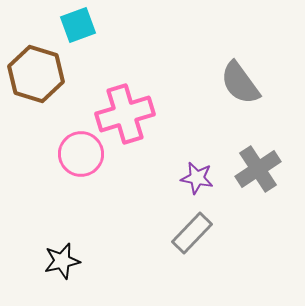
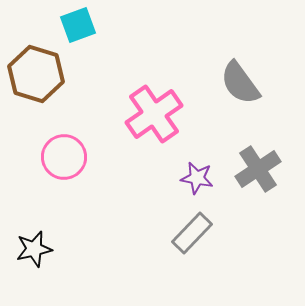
pink cross: moved 29 px right; rotated 18 degrees counterclockwise
pink circle: moved 17 px left, 3 px down
black star: moved 28 px left, 12 px up
